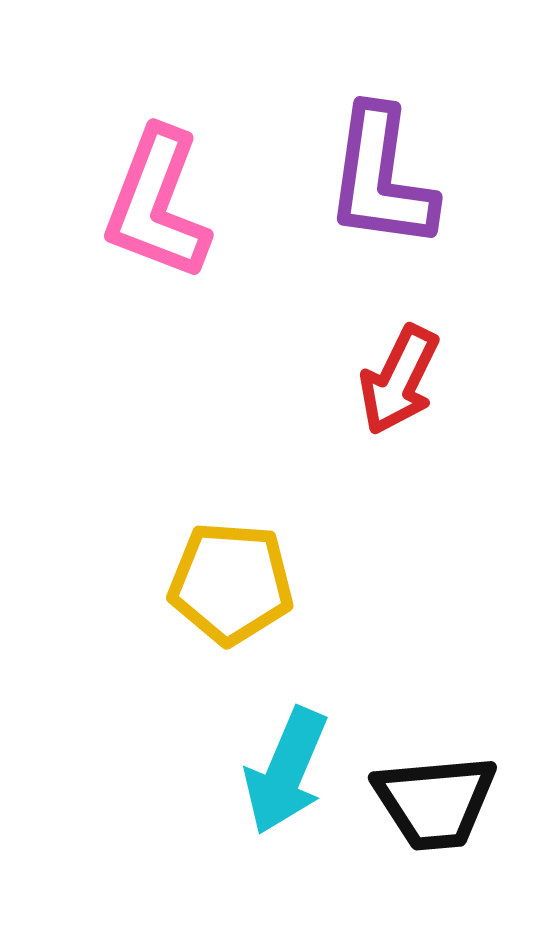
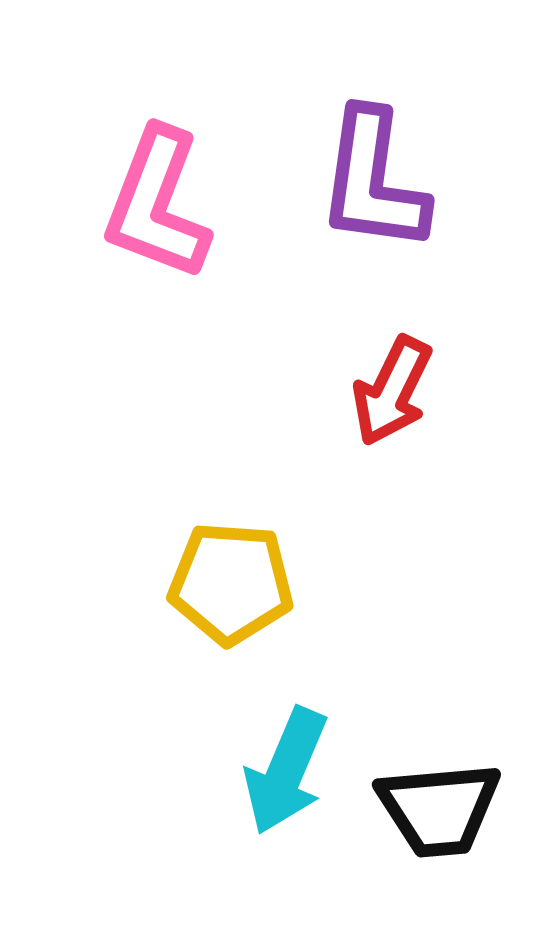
purple L-shape: moved 8 px left, 3 px down
red arrow: moved 7 px left, 11 px down
black trapezoid: moved 4 px right, 7 px down
